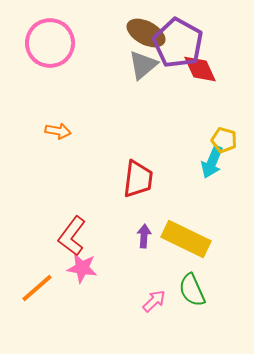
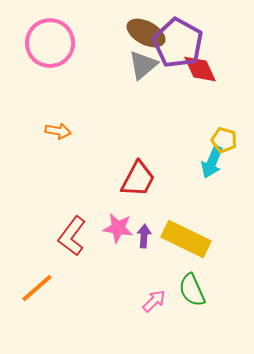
red trapezoid: rotated 21 degrees clockwise
pink star: moved 36 px right, 40 px up
